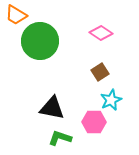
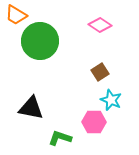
pink diamond: moved 1 px left, 8 px up
cyan star: rotated 25 degrees counterclockwise
black triangle: moved 21 px left
